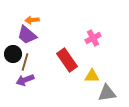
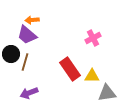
black circle: moved 2 px left
red rectangle: moved 3 px right, 9 px down
purple arrow: moved 4 px right, 13 px down
